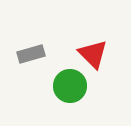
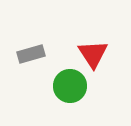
red triangle: rotated 12 degrees clockwise
